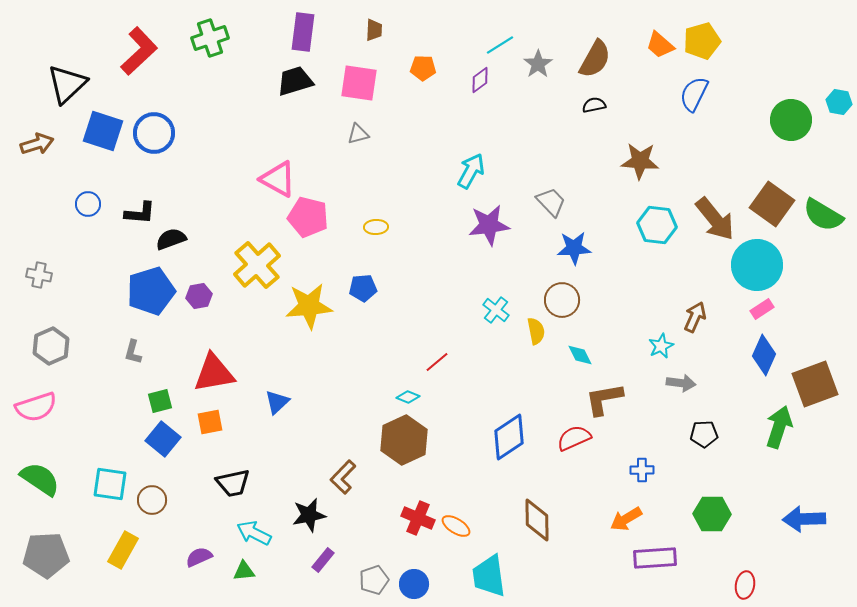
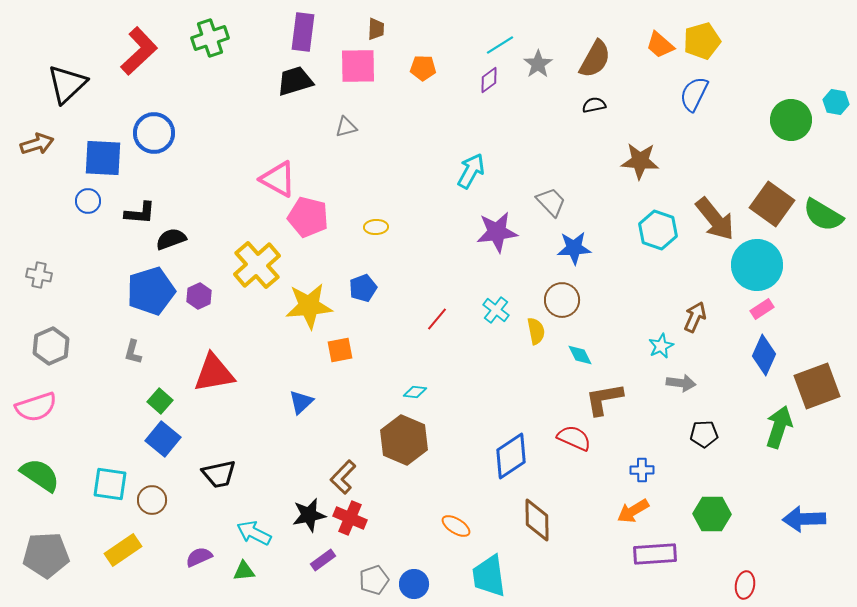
brown trapezoid at (374, 30): moved 2 px right, 1 px up
purple diamond at (480, 80): moved 9 px right
pink square at (359, 83): moved 1 px left, 17 px up; rotated 9 degrees counterclockwise
cyan hexagon at (839, 102): moved 3 px left
blue square at (103, 131): moved 27 px down; rotated 15 degrees counterclockwise
gray triangle at (358, 134): moved 12 px left, 7 px up
blue circle at (88, 204): moved 3 px up
purple star at (489, 225): moved 8 px right, 7 px down
cyan hexagon at (657, 225): moved 1 px right, 5 px down; rotated 12 degrees clockwise
blue pentagon at (363, 288): rotated 16 degrees counterclockwise
purple hexagon at (199, 296): rotated 15 degrees counterclockwise
red line at (437, 362): moved 43 px up; rotated 10 degrees counterclockwise
brown square at (815, 384): moved 2 px right, 2 px down
cyan diamond at (408, 397): moved 7 px right, 5 px up; rotated 15 degrees counterclockwise
green square at (160, 401): rotated 35 degrees counterclockwise
blue triangle at (277, 402): moved 24 px right
orange square at (210, 422): moved 130 px right, 72 px up
blue diamond at (509, 437): moved 2 px right, 19 px down
red semicircle at (574, 438): rotated 48 degrees clockwise
brown hexagon at (404, 440): rotated 12 degrees counterclockwise
green semicircle at (40, 479): moved 4 px up
black trapezoid at (233, 483): moved 14 px left, 9 px up
red cross at (418, 518): moved 68 px left
orange arrow at (626, 519): moved 7 px right, 8 px up
yellow rectangle at (123, 550): rotated 27 degrees clockwise
purple rectangle at (655, 558): moved 4 px up
purple rectangle at (323, 560): rotated 15 degrees clockwise
